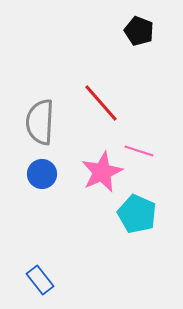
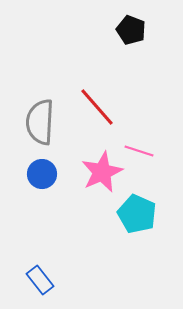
black pentagon: moved 8 px left, 1 px up
red line: moved 4 px left, 4 px down
